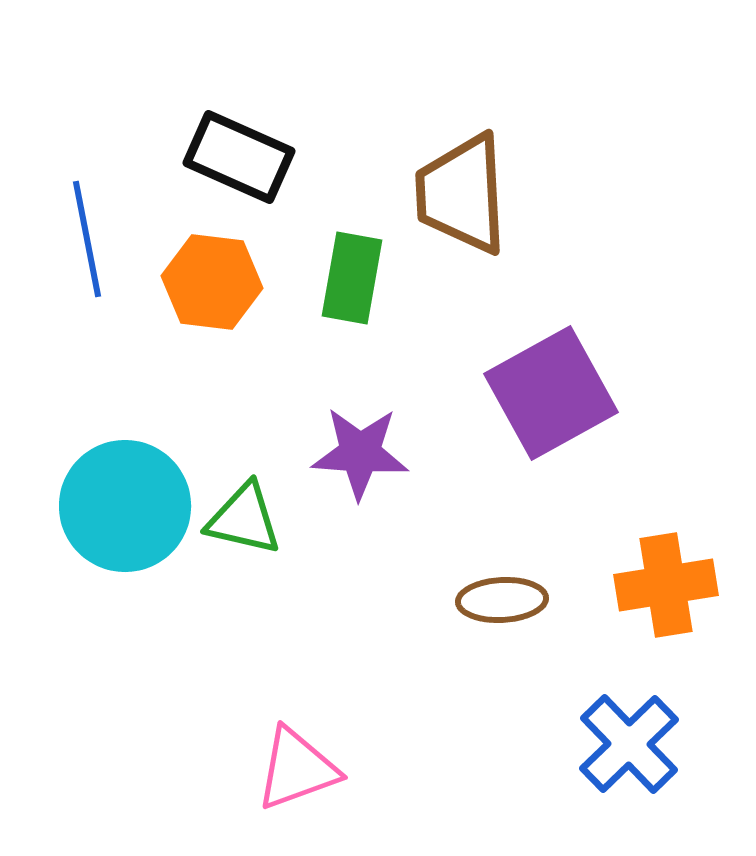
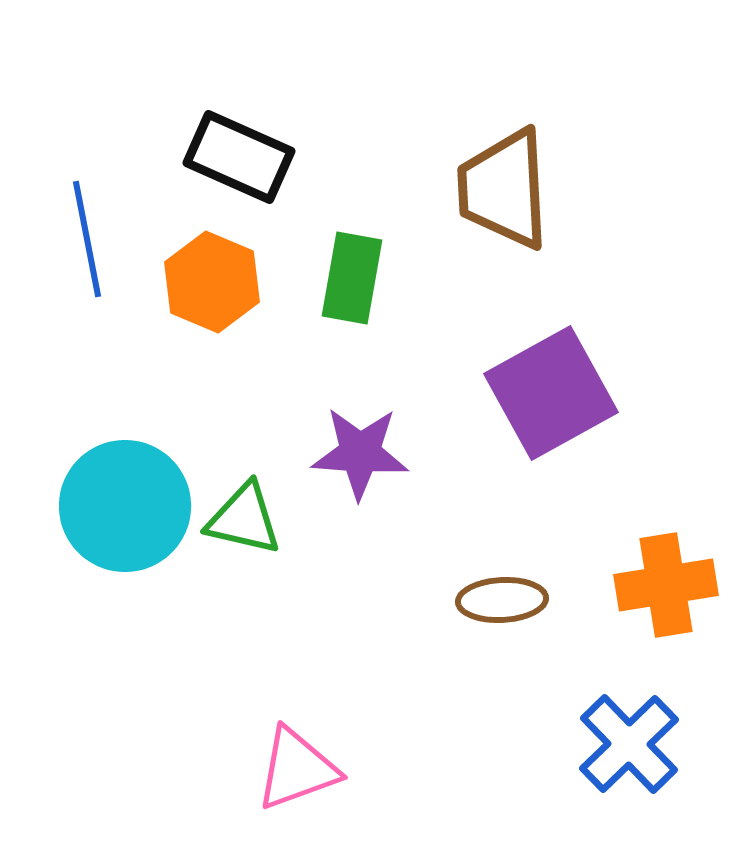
brown trapezoid: moved 42 px right, 5 px up
orange hexagon: rotated 16 degrees clockwise
